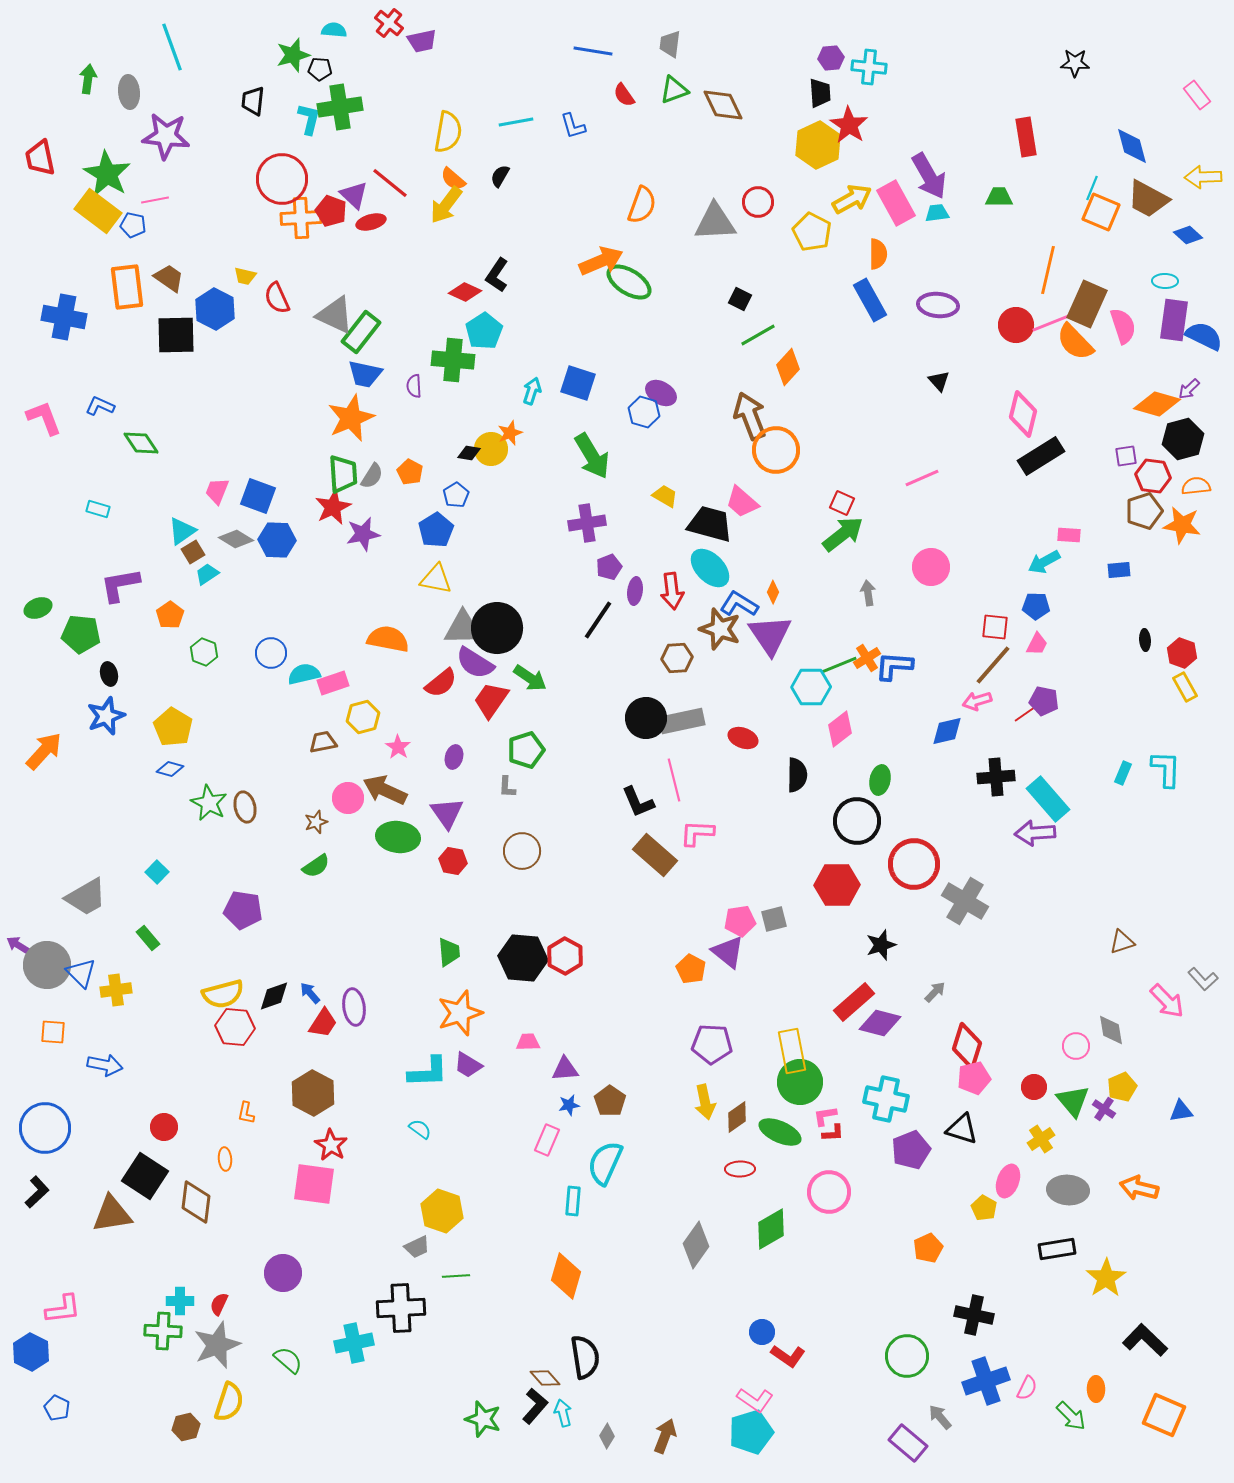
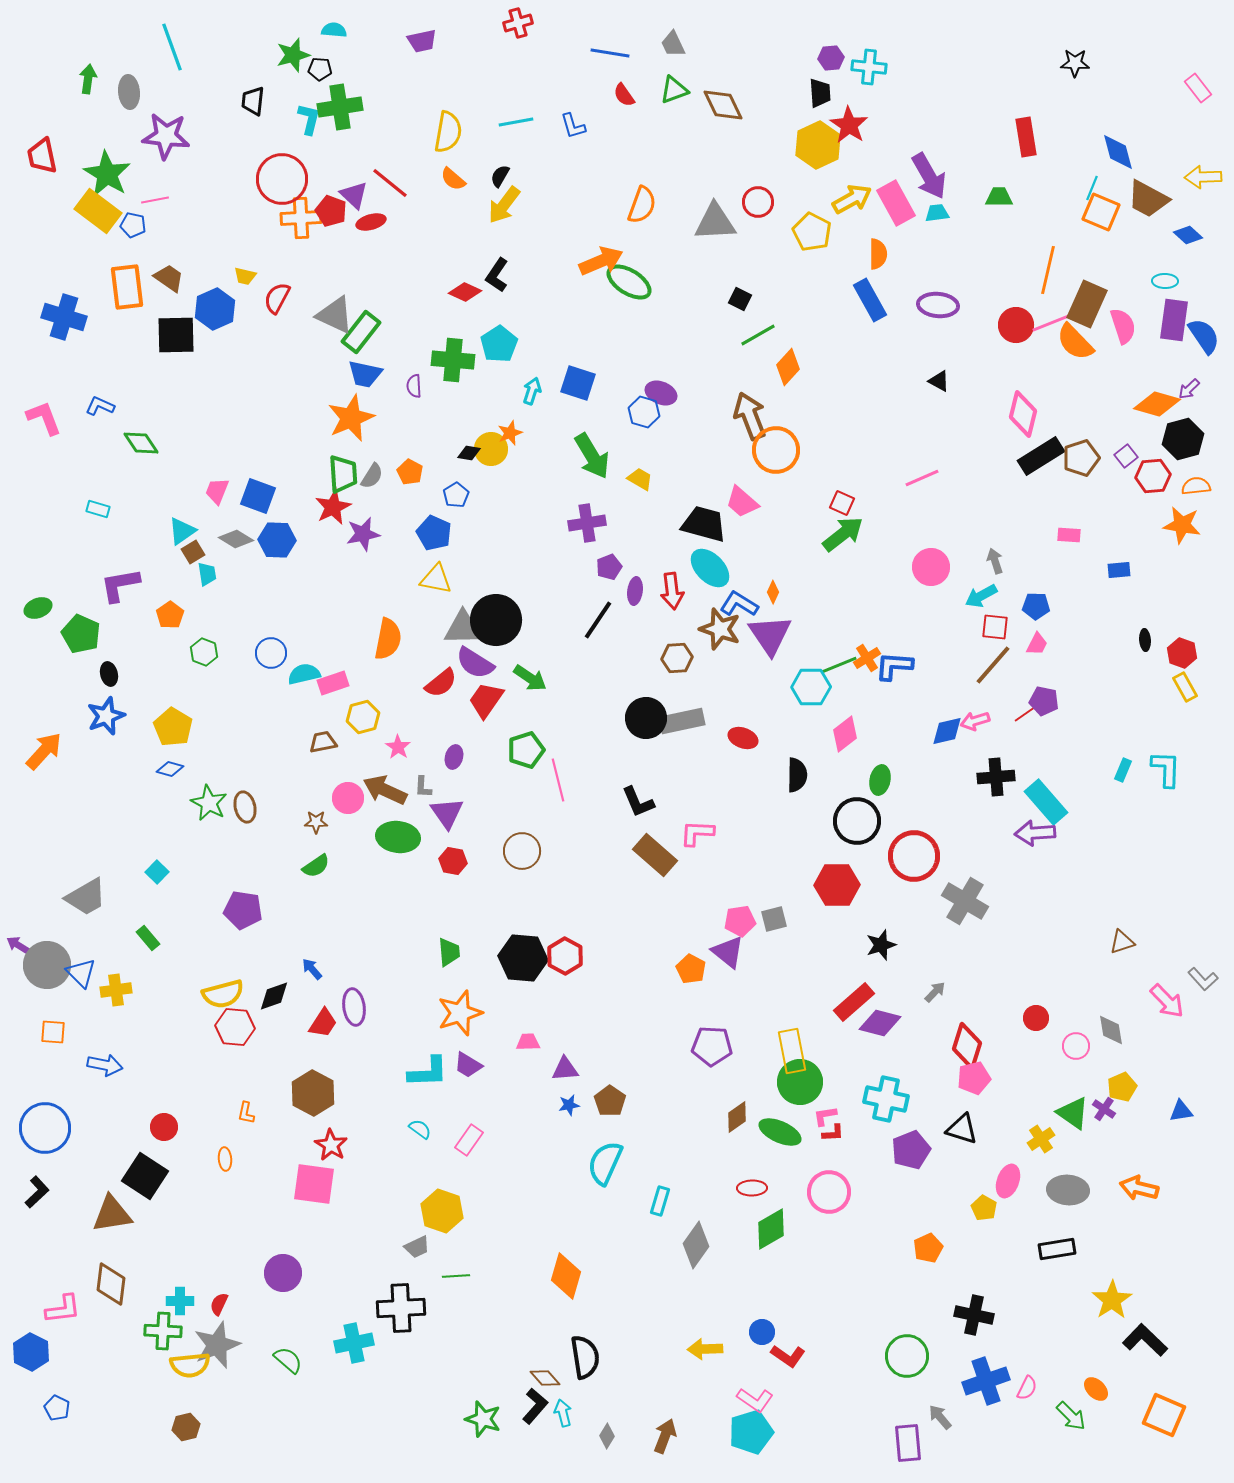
red cross at (389, 23): moved 129 px right; rotated 36 degrees clockwise
gray trapezoid at (670, 44): moved 3 px right; rotated 32 degrees counterclockwise
blue line at (593, 51): moved 17 px right, 2 px down
pink rectangle at (1197, 95): moved 1 px right, 7 px up
blue diamond at (1132, 146): moved 14 px left, 6 px down
red trapezoid at (40, 158): moved 2 px right, 2 px up
yellow arrow at (446, 205): moved 58 px right
red semicircle at (277, 298): rotated 52 degrees clockwise
blue hexagon at (215, 309): rotated 9 degrees clockwise
blue cross at (64, 317): rotated 6 degrees clockwise
cyan pentagon at (484, 331): moved 15 px right, 13 px down
blue semicircle at (1204, 336): rotated 30 degrees clockwise
black triangle at (939, 381): rotated 20 degrees counterclockwise
purple ellipse at (661, 393): rotated 8 degrees counterclockwise
purple square at (1126, 456): rotated 30 degrees counterclockwise
red hexagon at (1153, 476): rotated 12 degrees counterclockwise
yellow trapezoid at (665, 496): moved 25 px left, 17 px up
brown pentagon at (1144, 511): moved 63 px left, 53 px up
black trapezoid at (710, 524): moved 6 px left
blue pentagon at (436, 530): moved 2 px left, 3 px down; rotated 16 degrees counterclockwise
cyan arrow at (1044, 562): moved 63 px left, 34 px down
cyan trapezoid at (207, 574): rotated 115 degrees clockwise
gray arrow at (868, 593): moved 127 px right, 32 px up; rotated 10 degrees counterclockwise
black circle at (497, 628): moved 1 px left, 8 px up
green pentagon at (81, 634): rotated 18 degrees clockwise
orange semicircle at (388, 639): rotated 90 degrees clockwise
red trapezoid at (491, 700): moved 5 px left
pink arrow at (977, 701): moved 2 px left, 20 px down
pink diamond at (840, 729): moved 5 px right, 5 px down
cyan rectangle at (1123, 773): moved 3 px up
pink line at (674, 780): moved 116 px left
gray L-shape at (507, 787): moved 84 px left
cyan rectangle at (1048, 799): moved 2 px left, 3 px down
brown star at (316, 822): rotated 20 degrees clockwise
red circle at (914, 864): moved 8 px up
blue arrow at (310, 993): moved 2 px right, 24 px up
purple pentagon at (712, 1044): moved 2 px down
red circle at (1034, 1087): moved 2 px right, 69 px up
green triangle at (1073, 1101): moved 12 px down; rotated 15 degrees counterclockwise
yellow arrow at (705, 1102): moved 247 px down; rotated 100 degrees clockwise
pink rectangle at (547, 1140): moved 78 px left; rotated 12 degrees clockwise
red ellipse at (740, 1169): moved 12 px right, 19 px down
cyan rectangle at (573, 1201): moved 87 px right; rotated 12 degrees clockwise
brown diamond at (196, 1202): moved 85 px left, 82 px down
yellow star at (1106, 1278): moved 6 px right, 22 px down
orange ellipse at (1096, 1389): rotated 45 degrees counterclockwise
yellow semicircle at (229, 1402): moved 39 px left, 37 px up; rotated 66 degrees clockwise
purple rectangle at (908, 1443): rotated 45 degrees clockwise
